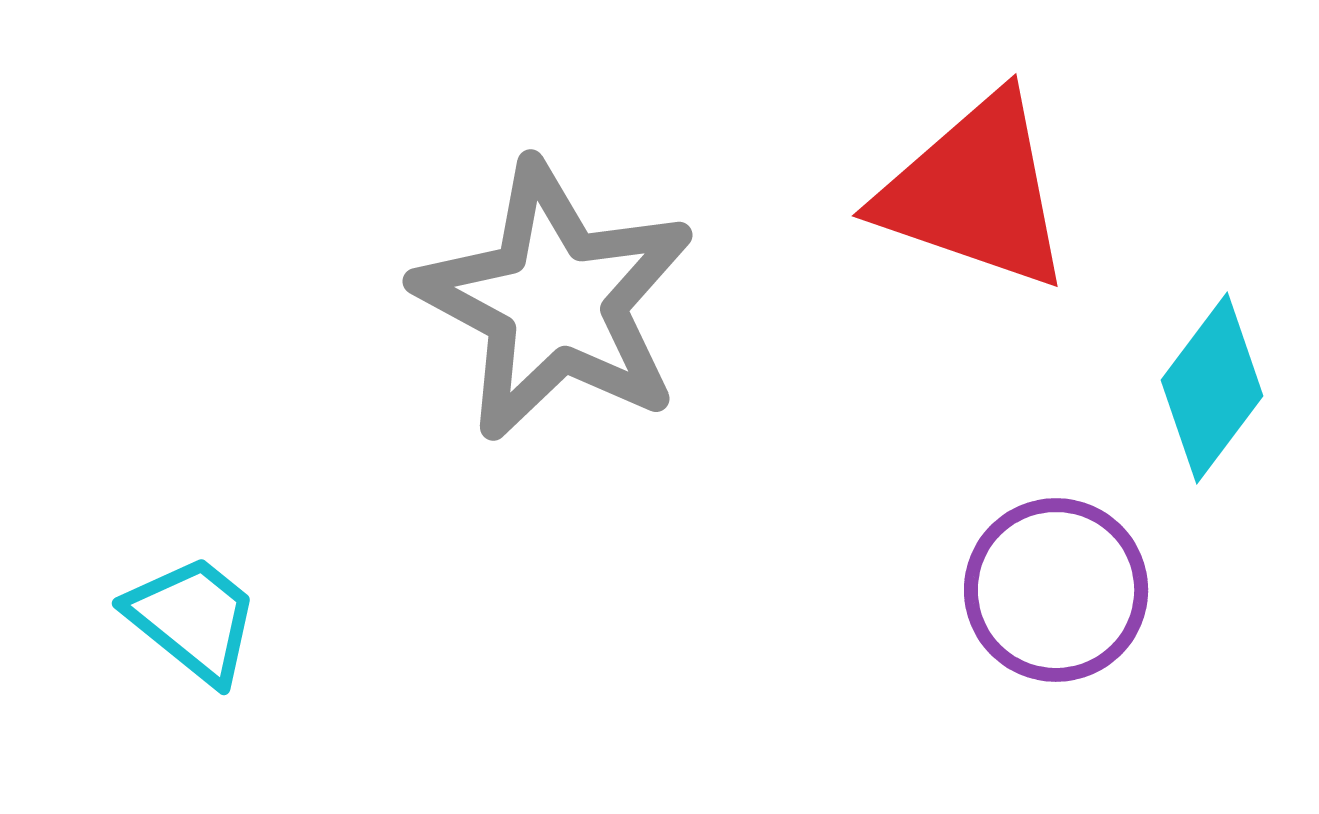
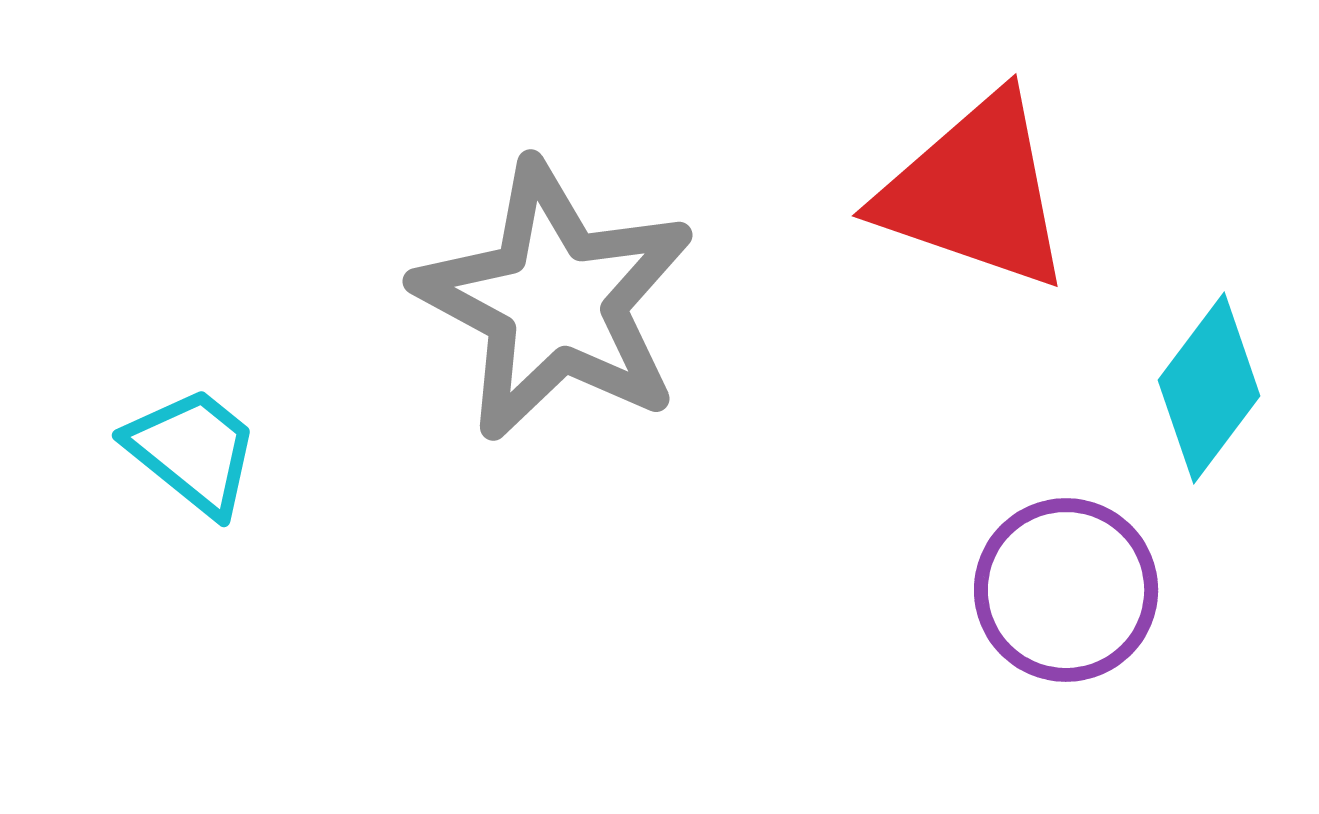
cyan diamond: moved 3 px left
purple circle: moved 10 px right
cyan trapezoid: moved 168 px up
